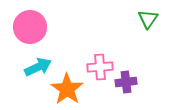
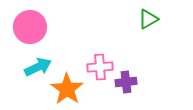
green triangle: rotated 25 degrees clockwise
